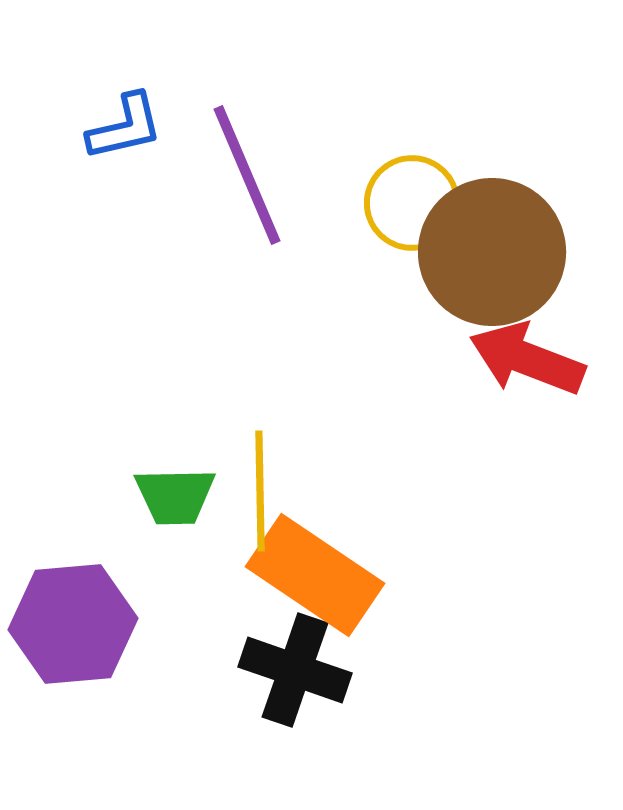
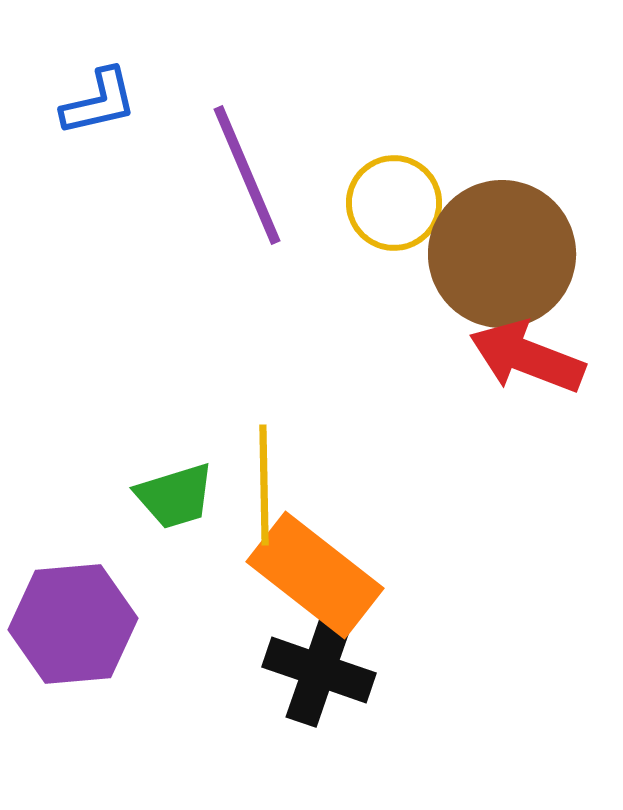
blue L-shape: moved 26 px left, 25 px up
yellow circle: moved 18 px left
brown circle: moved 10 px right, 2 px down
red arrow: moved 2 px up
yellow line: moved 4 px right, 6 px up
green trapezoid: rotated 16 degrees counterclockwise
orange rectangle: rotated 4 degrees clockwise
black cross: moved 24 px right
